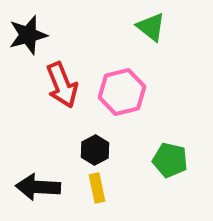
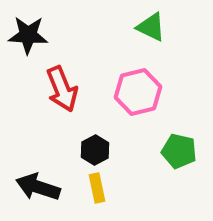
green triangle: rotated 12 degrees counterclockwise
black star: rotated 18 degrees clockwise
red arrow: moved 4 px down
pink hexagon: moved 16 px right
green pentagon: moved 9 px right, 9 px up
black arrow: rotated 15 degrees clockwise
